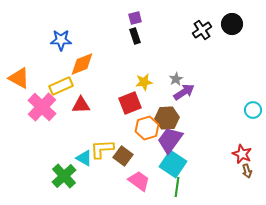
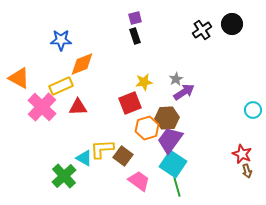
red triangle: moved 3 px left, 2 px down
green line: rotated 24 degrees counterclockwise
